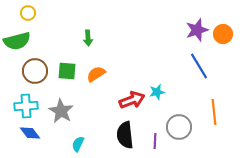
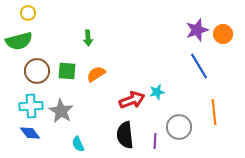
green semicircle: moved 2 px right
brown circle: moved 2 px right
cyan cross: moved 5 px right
cyan semicircle: rotated 49 degrees counterclockwise
